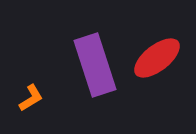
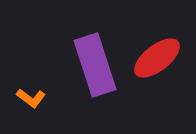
orange L-shape: rotated 68 degrees clockwise
